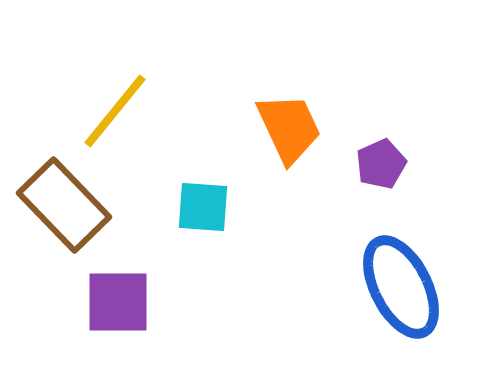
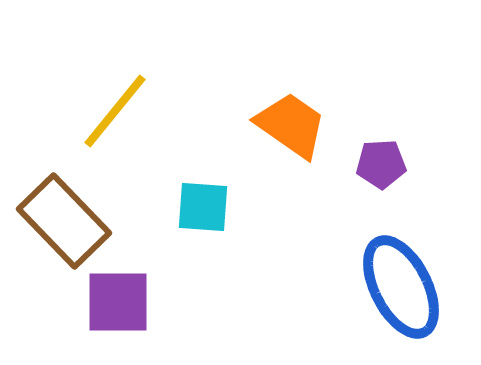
orange trapezoid: moved 2 px right, 3 px up; rotated 30 degrees counterclockwise
purple pentagon: rotated 21 degrees clockwise
brown rectangle: moved 16 px down
